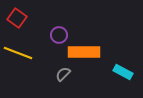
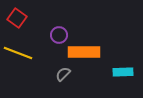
cyan rectangle: rotated 30 degrees counterclockwise
